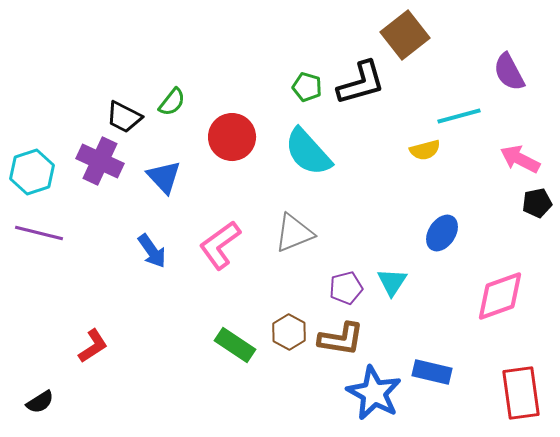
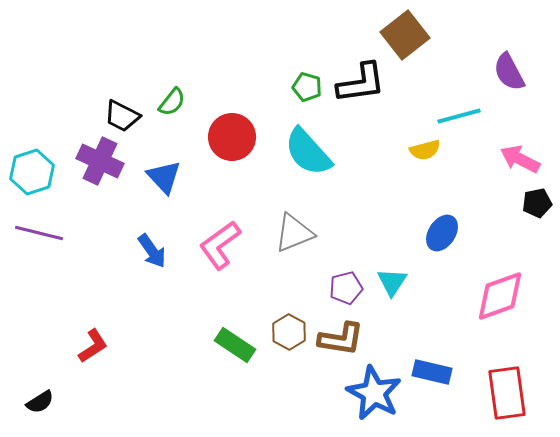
black L-shape: rotated 8 degrees clockwise
black trapezoid: moved 2 px left, 1 px up
red rectangle: moved 14 px left
